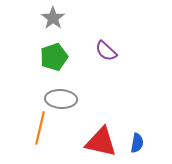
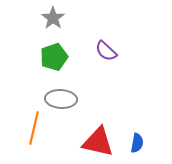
orange line: moved 6 px left
red triangle: moved 3 px left
